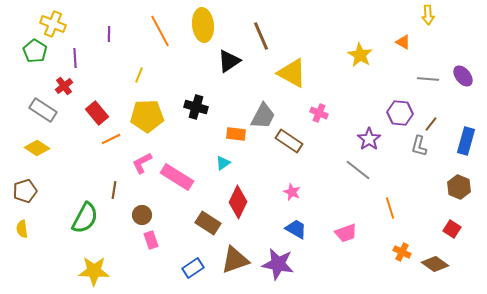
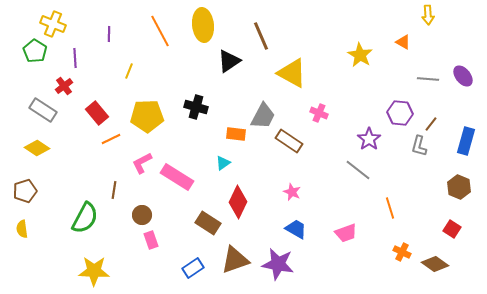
yellow line at (139, 75): moved 10 px left, 4 px up
